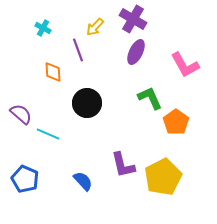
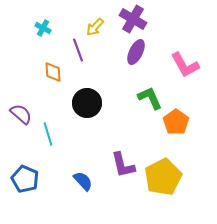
cyan line: rotated 50 degrees clockwise
